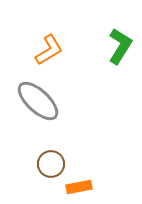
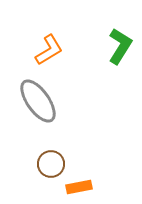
gray ellipse: rotated 12 degrees clockwise
